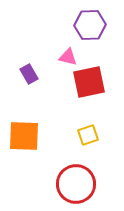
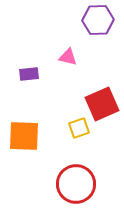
purple hexagon: moved 8 px right, 5 px up
purple rectangle: rotated 66 degrees counterclockwise
red square: moved 13 px right, 22 px down; rotated 12 degrees counterclockwise
yellow square: moved 9 px left, 7 px up
